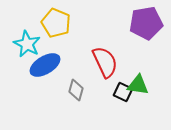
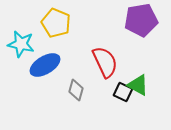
purple pentagon: moved 5 px left, 3 px up
cyan star: moved 6 px left; rotated 16 degrees counterclockwise
green triangle: rotated 20 degrees clockwise
